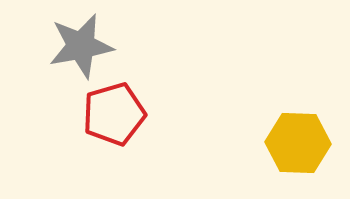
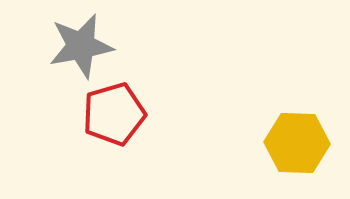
yellow hexagon: moved 1 px left
